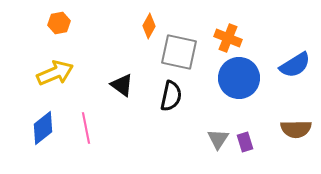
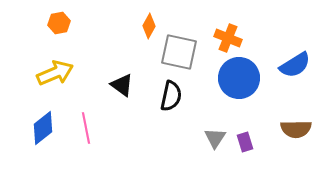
gray triangle: moved 3 px left, 1 px up
